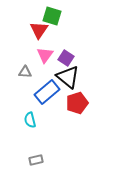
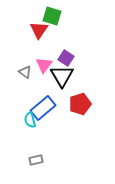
pink triangle: moved 1 px left, 10 px down
gray triangle: rotated 32 degrees clockwise
black triangle: moved 6 px left, 1 px up; rotated 20 degrees clockwise
blue rectangle: moved 4 px left, 16 px down
red pentagon: moved 3 px right, 1 px down
